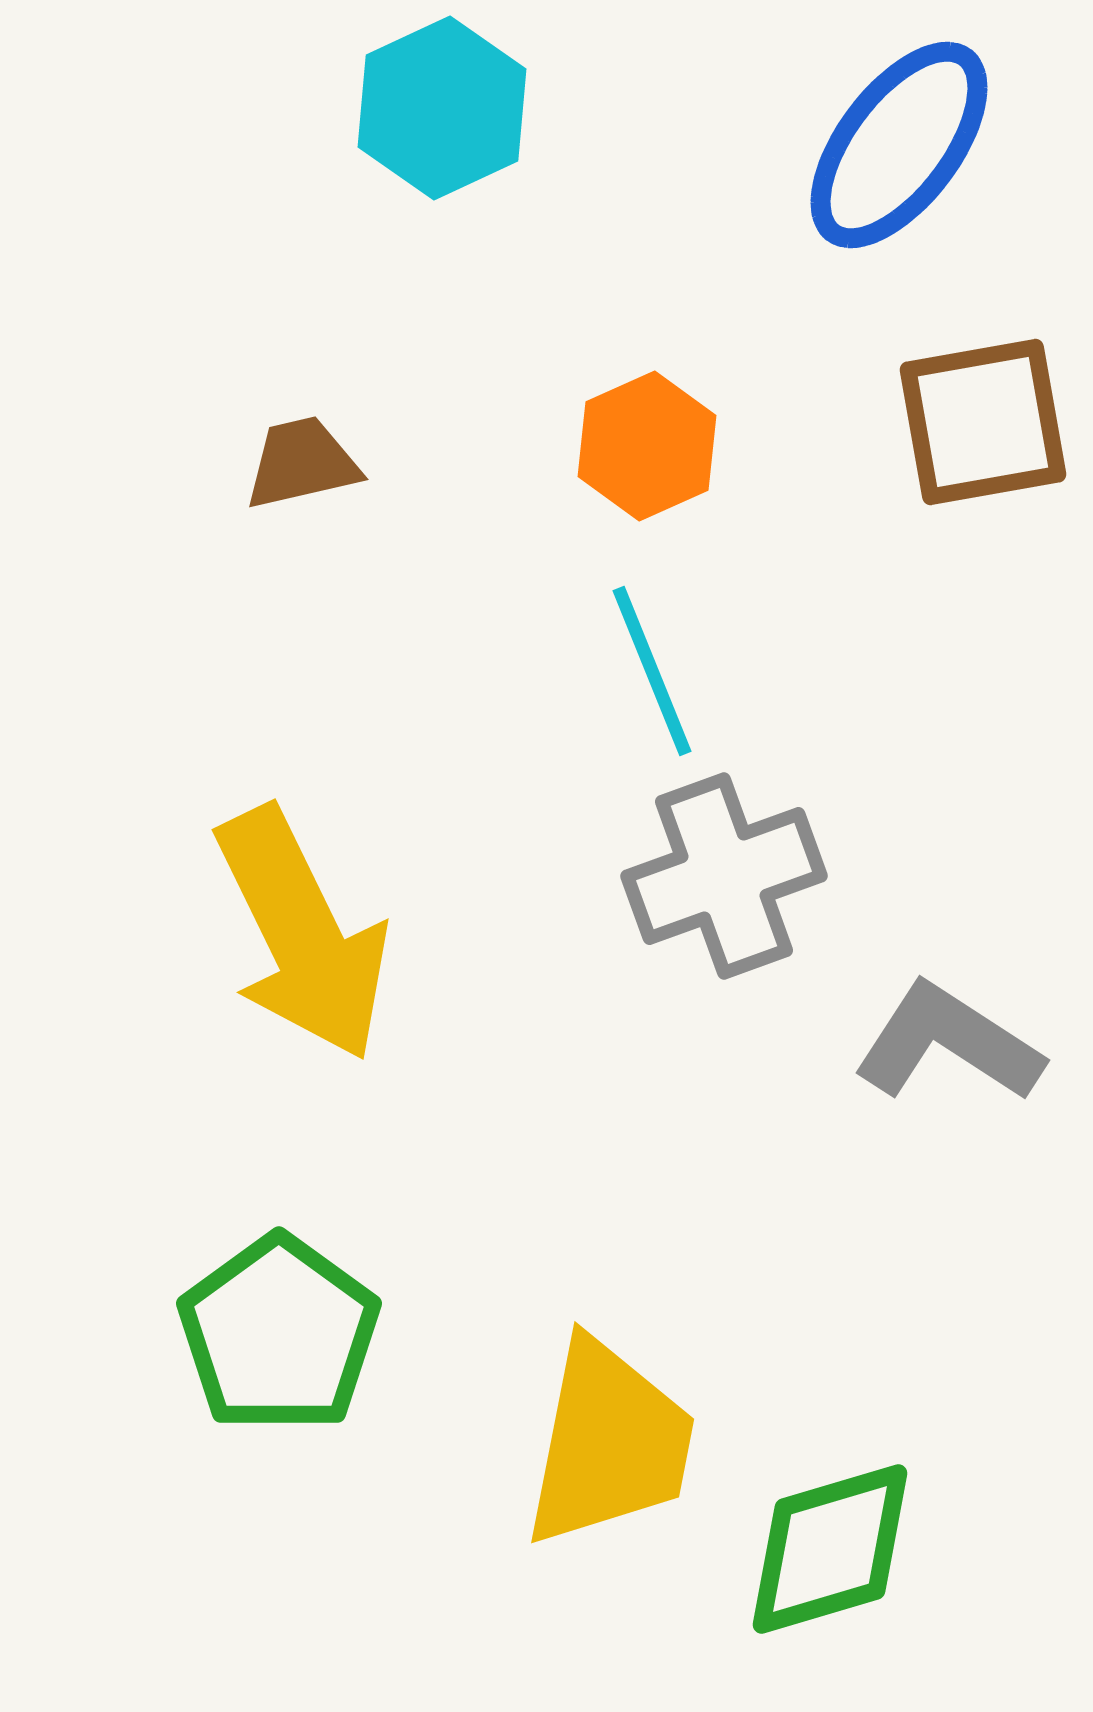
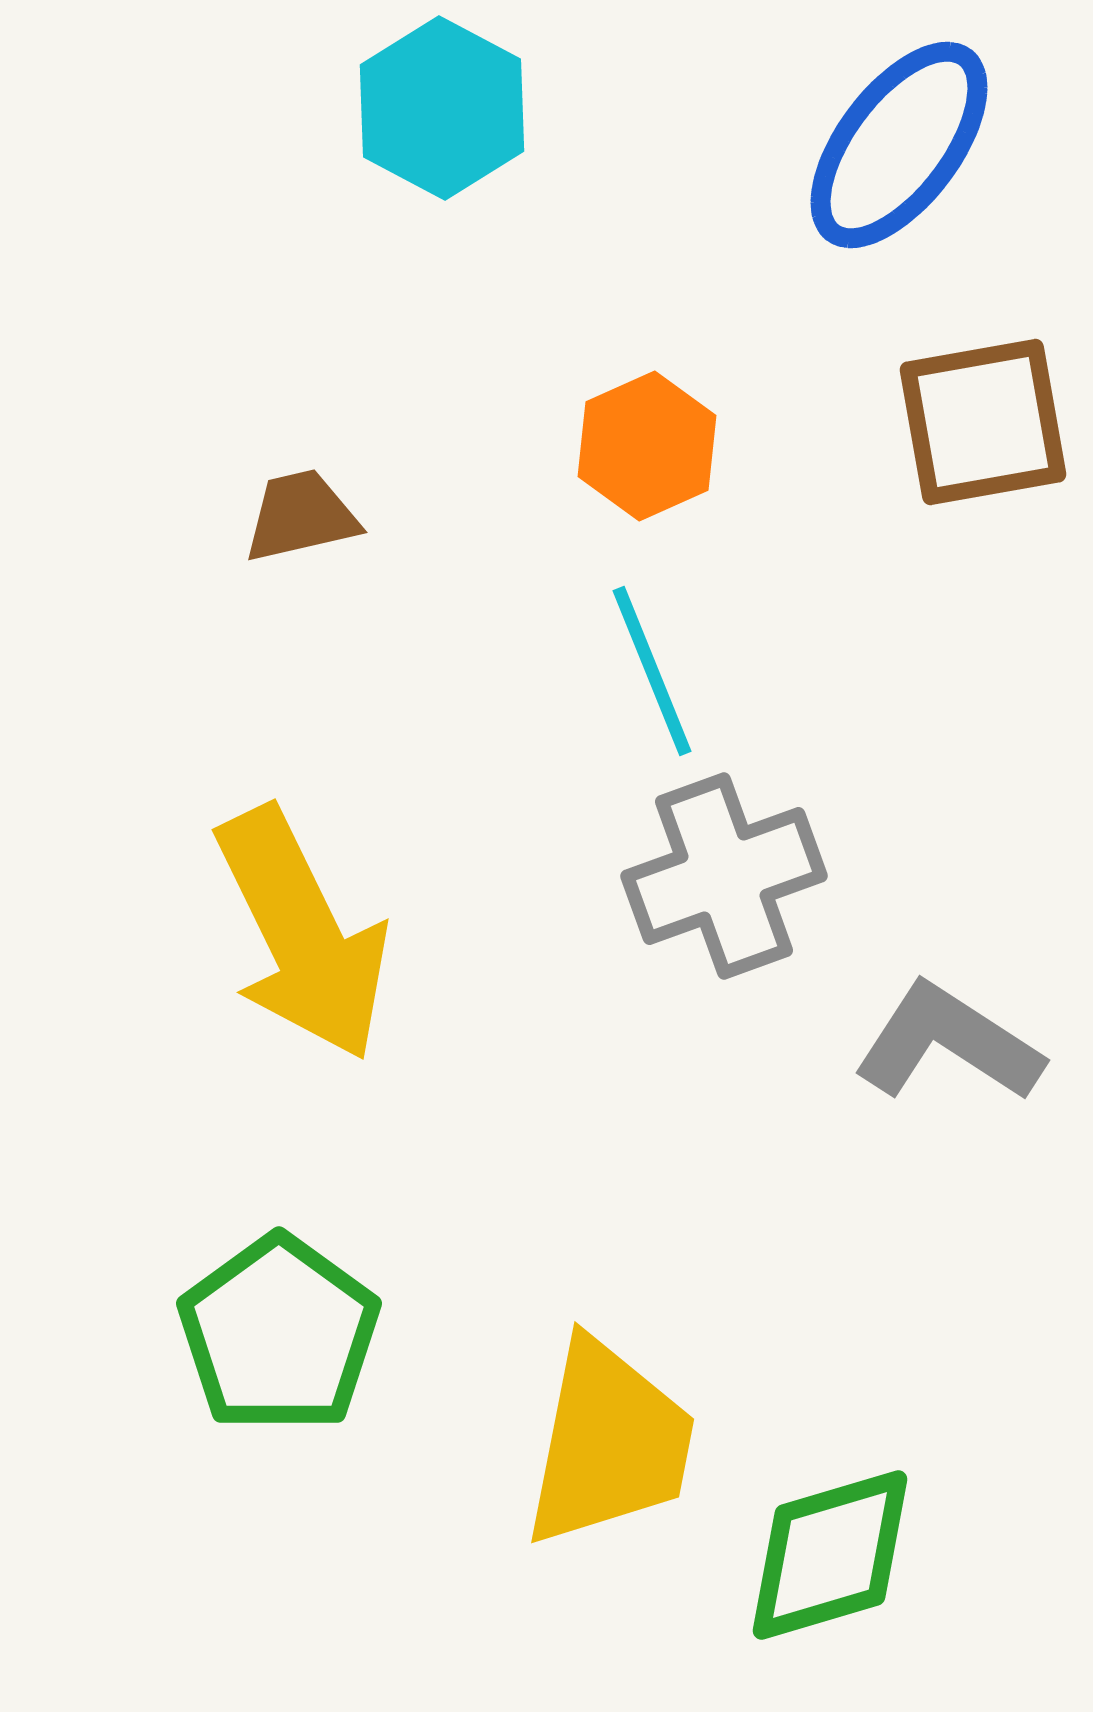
cyan hexagon: rotated 7 degrees counterclockwise
brown trapezoid: moved 1 px left, 53 px down
green diamond: moved 6 px down
